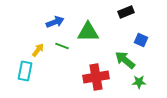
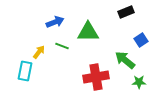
blue square: rotated 32 degrees clockwise
yellow arrow: moved 1 px right, 2 px down
